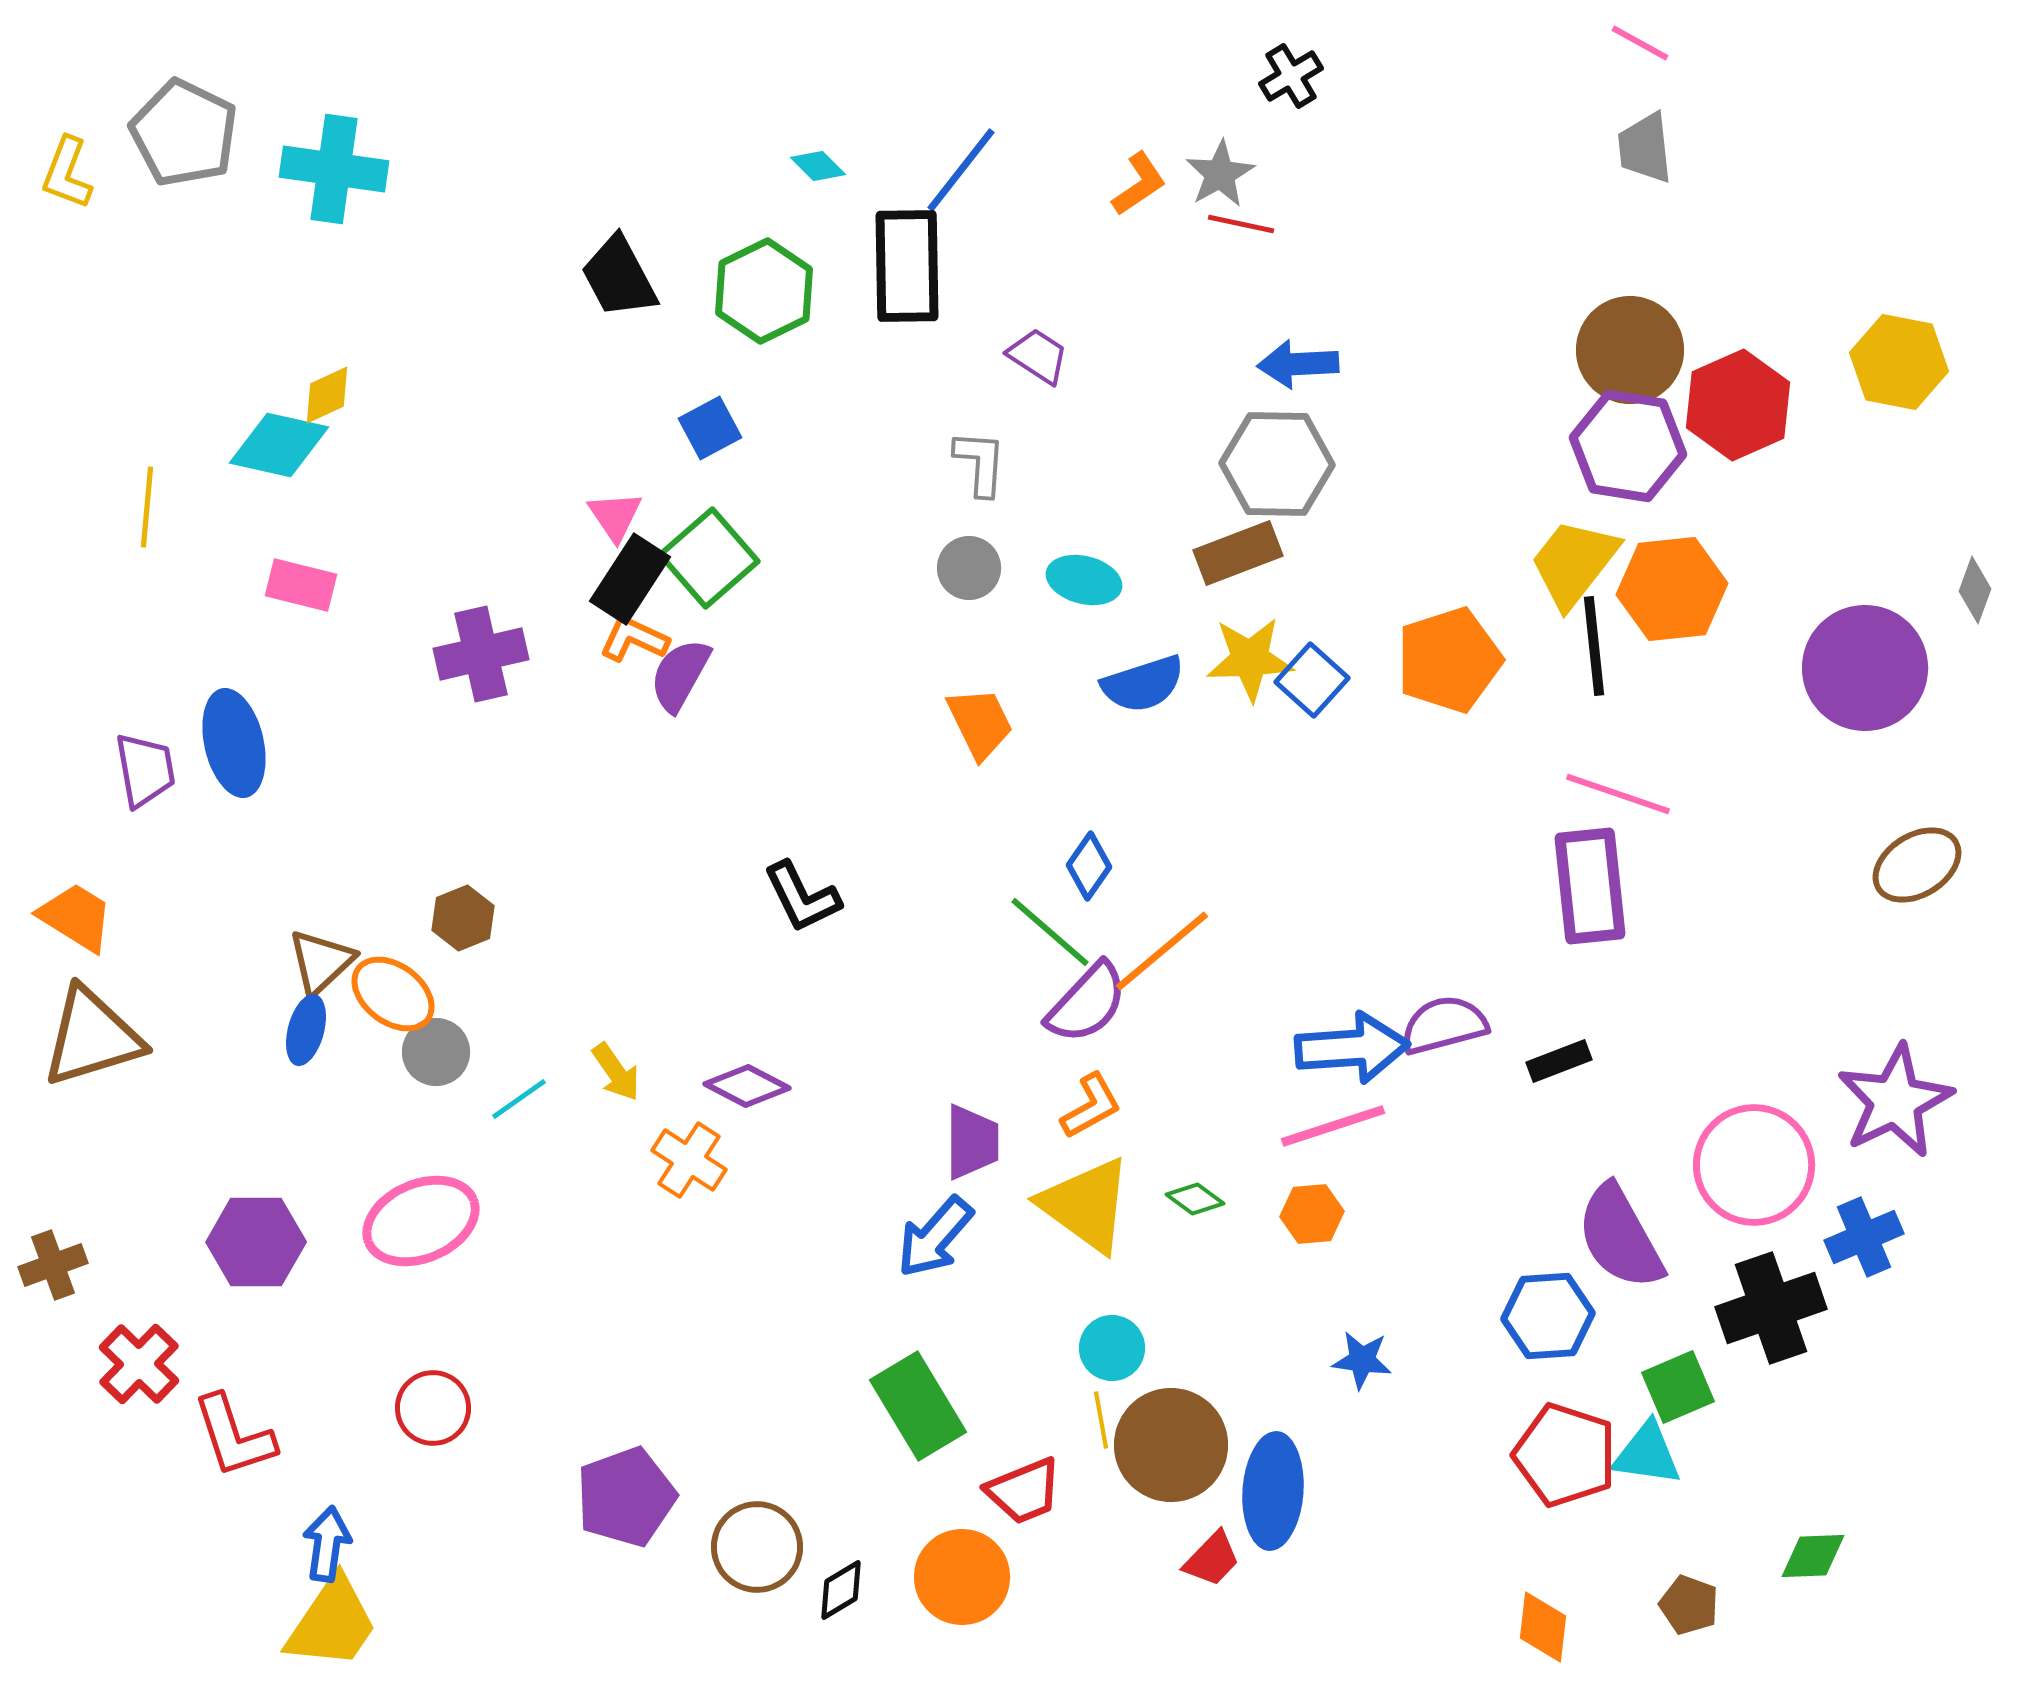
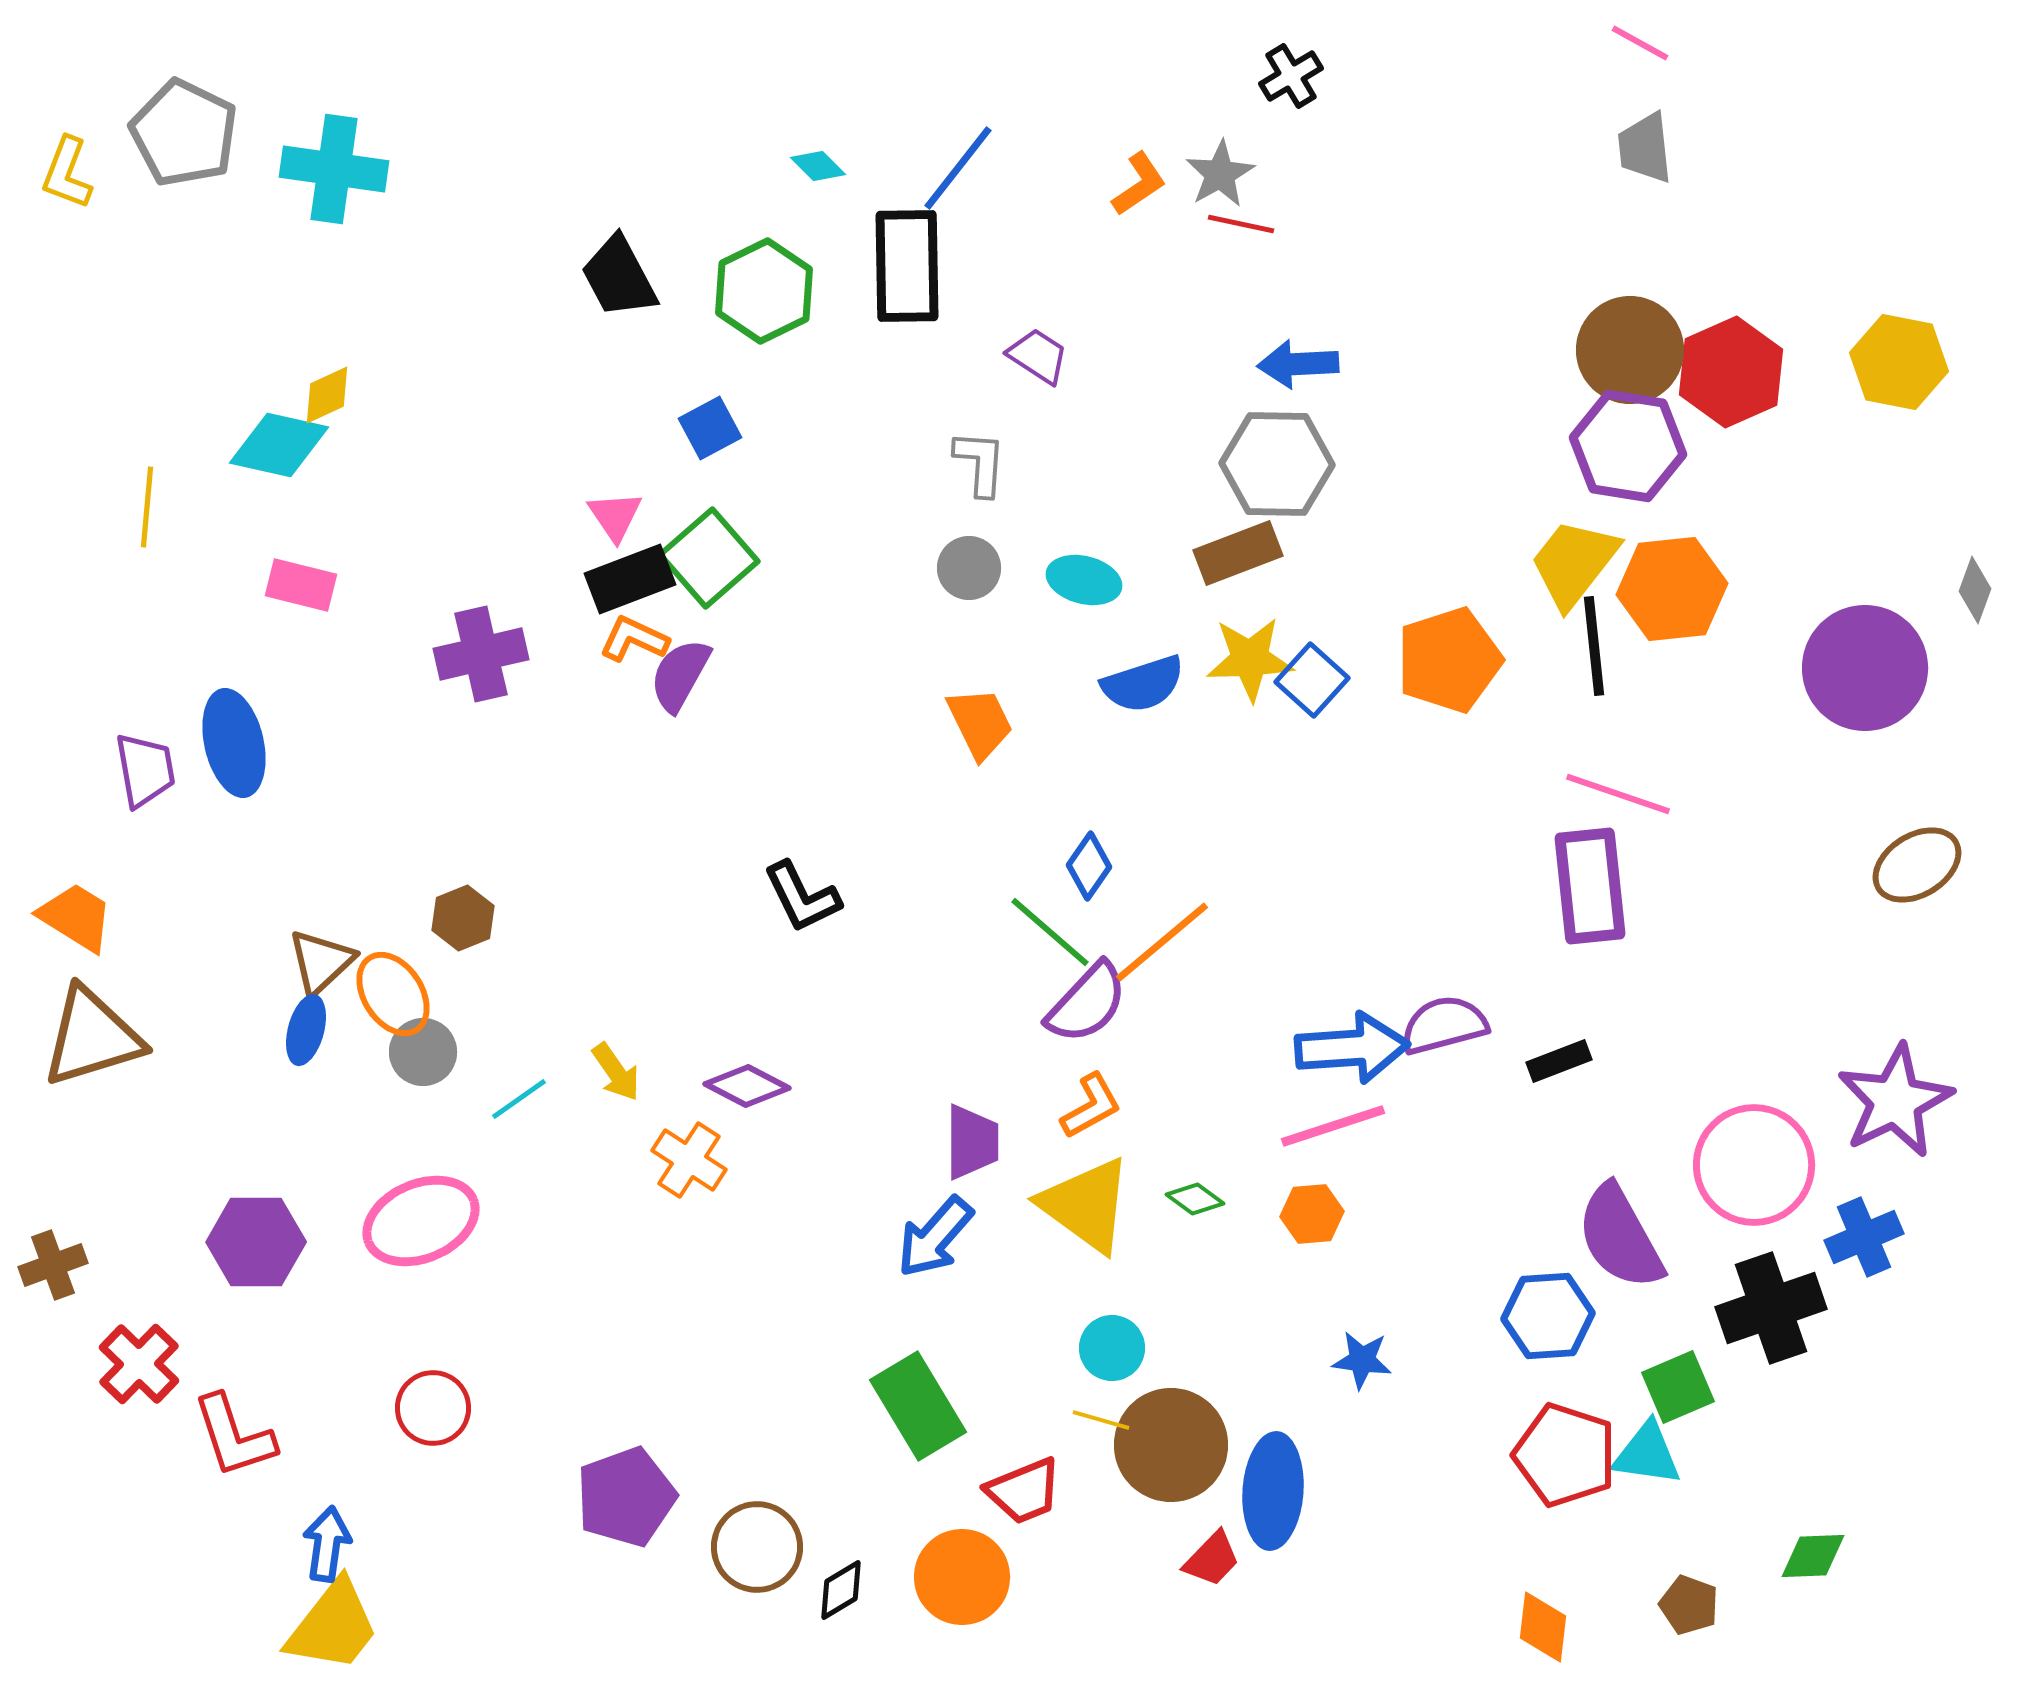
blue line at (961, 170): moved 3 px left, 2 px up
red hexagon at (1738, 405): moved 7 px left, 33 px up
black rectangle at (630, 579): rotated 36 degrees clockwise
orange line at (1162, 951): moved 9 px up
orange ellipse at (393, 994): rotated 20 degrees clockwise
gray circle at (436, 1052): moved 13 px left
yellow line at (1101, 1420): rotated 64 degrees counterclockwise
yellow trapezoid at (332, 1623): moved 1 px right, 3 px down; rotated 4 degrees clockwise
